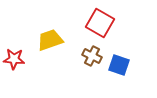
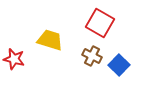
yellow trapezoid: rotated 36 degrees clockwise
red star: rotated 10 degrees clockwise
blue square: rotated 25 degrees clockwise
